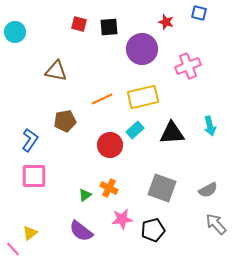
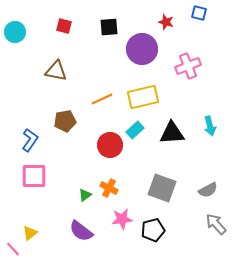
red square: moved 15 px left, 2 px down
